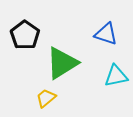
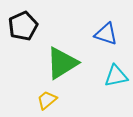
black pentagon: moved 2 px left, 9 px up; rotated 12 degrees clockwise
yellow trapezoid: moved 1 px right, 2 px down
